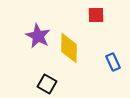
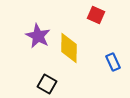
red square: rotated 24 degrees clockwise
